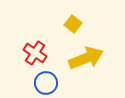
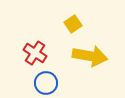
yellow square: rotated 18 degrees clockwise
yellow arrow: moved 4 px right, 2 px up; rotated 32 degrees clockwise
